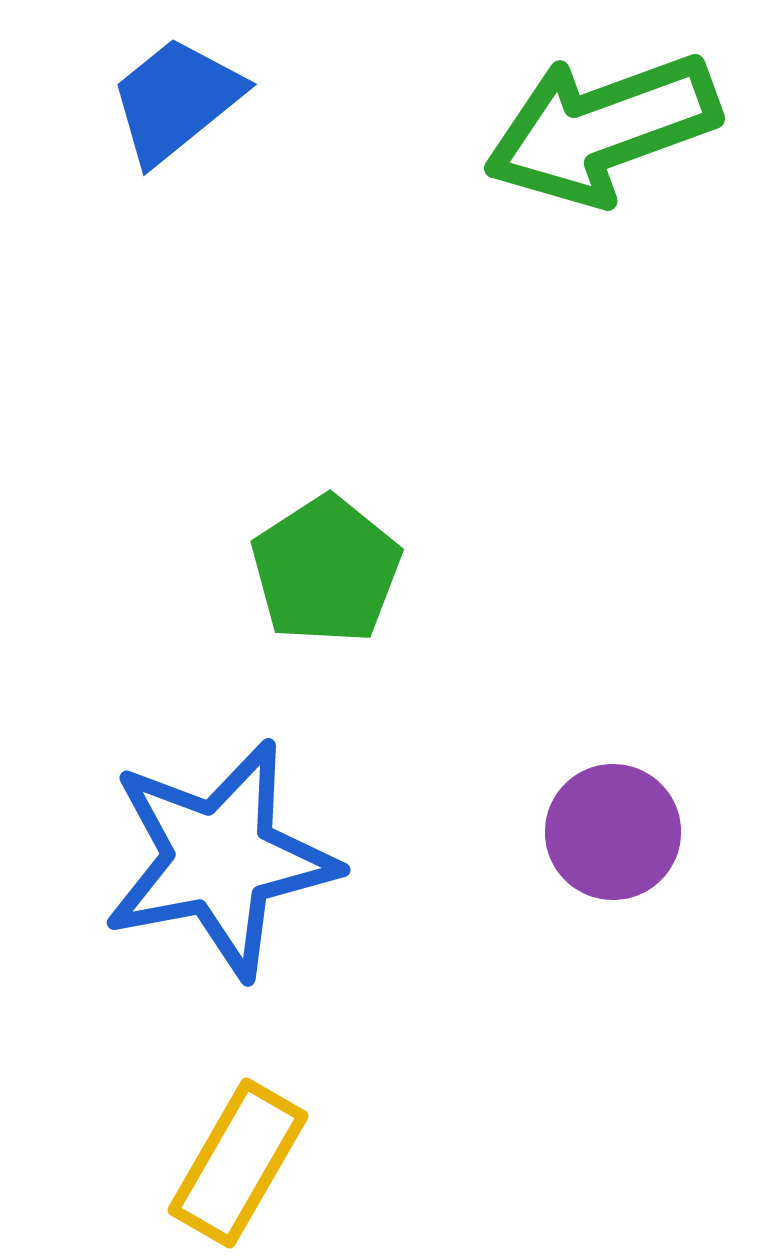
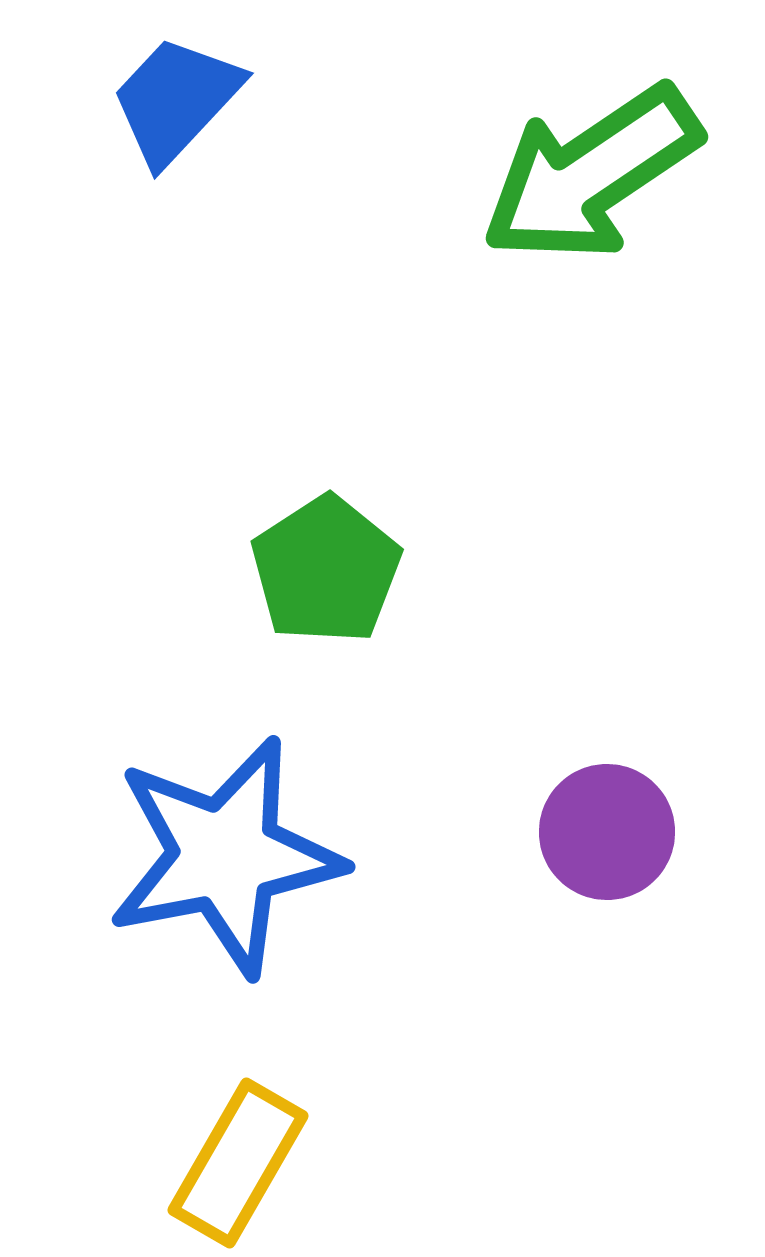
blue trapezoid: rotated 8 degrees counterclockwise
green arrow: moved 11 px left, 45 px down; rotated 14 degrees counterclockwise
purple circle: moved 6 px left
blue star: moved 5 px right, 3 px up
